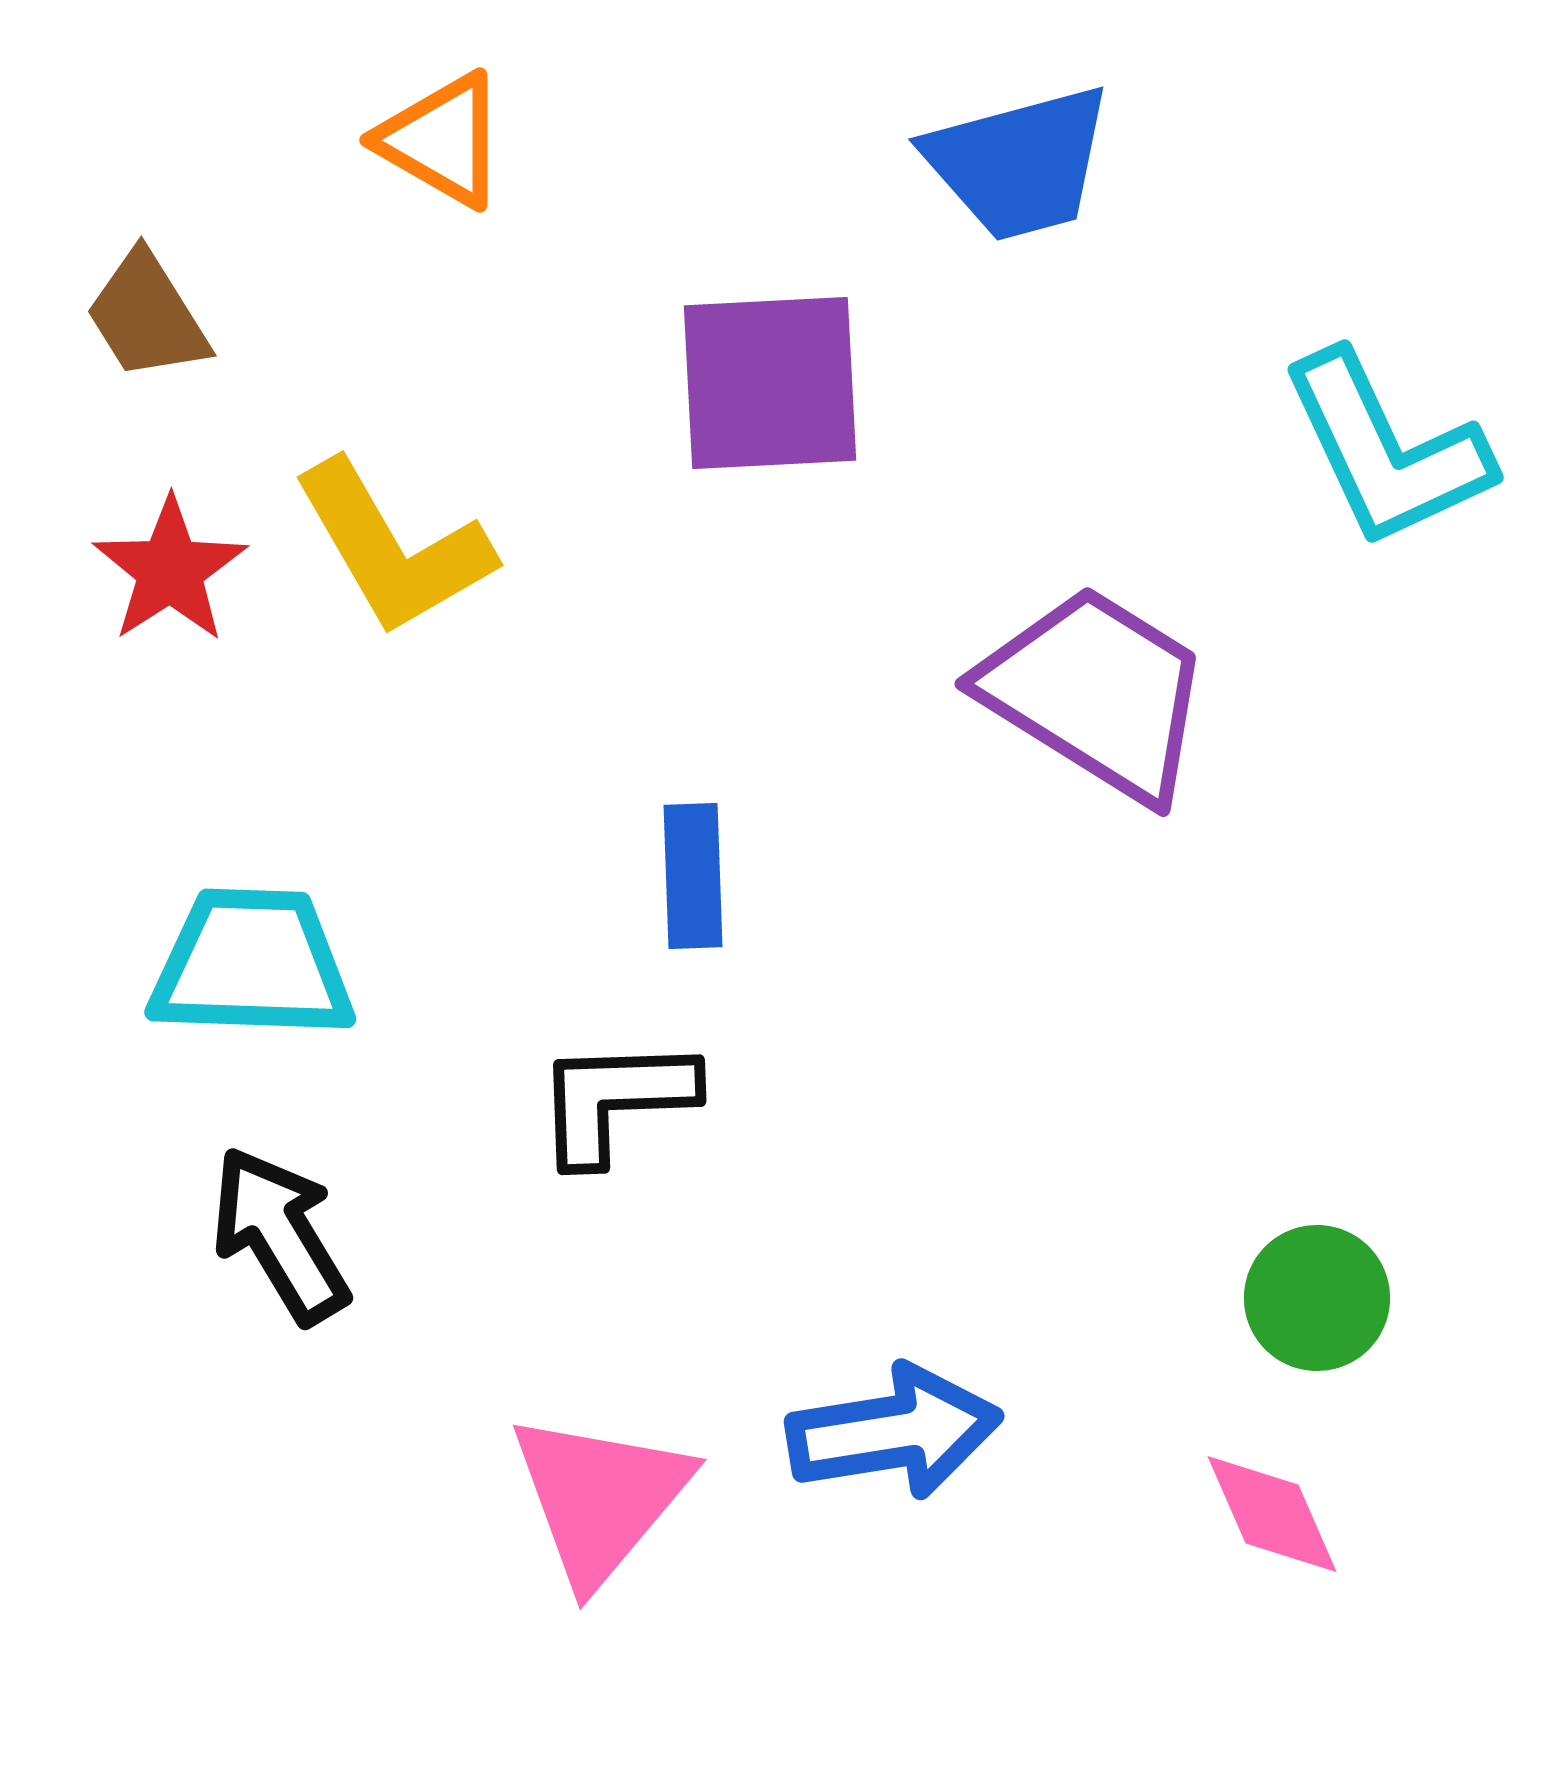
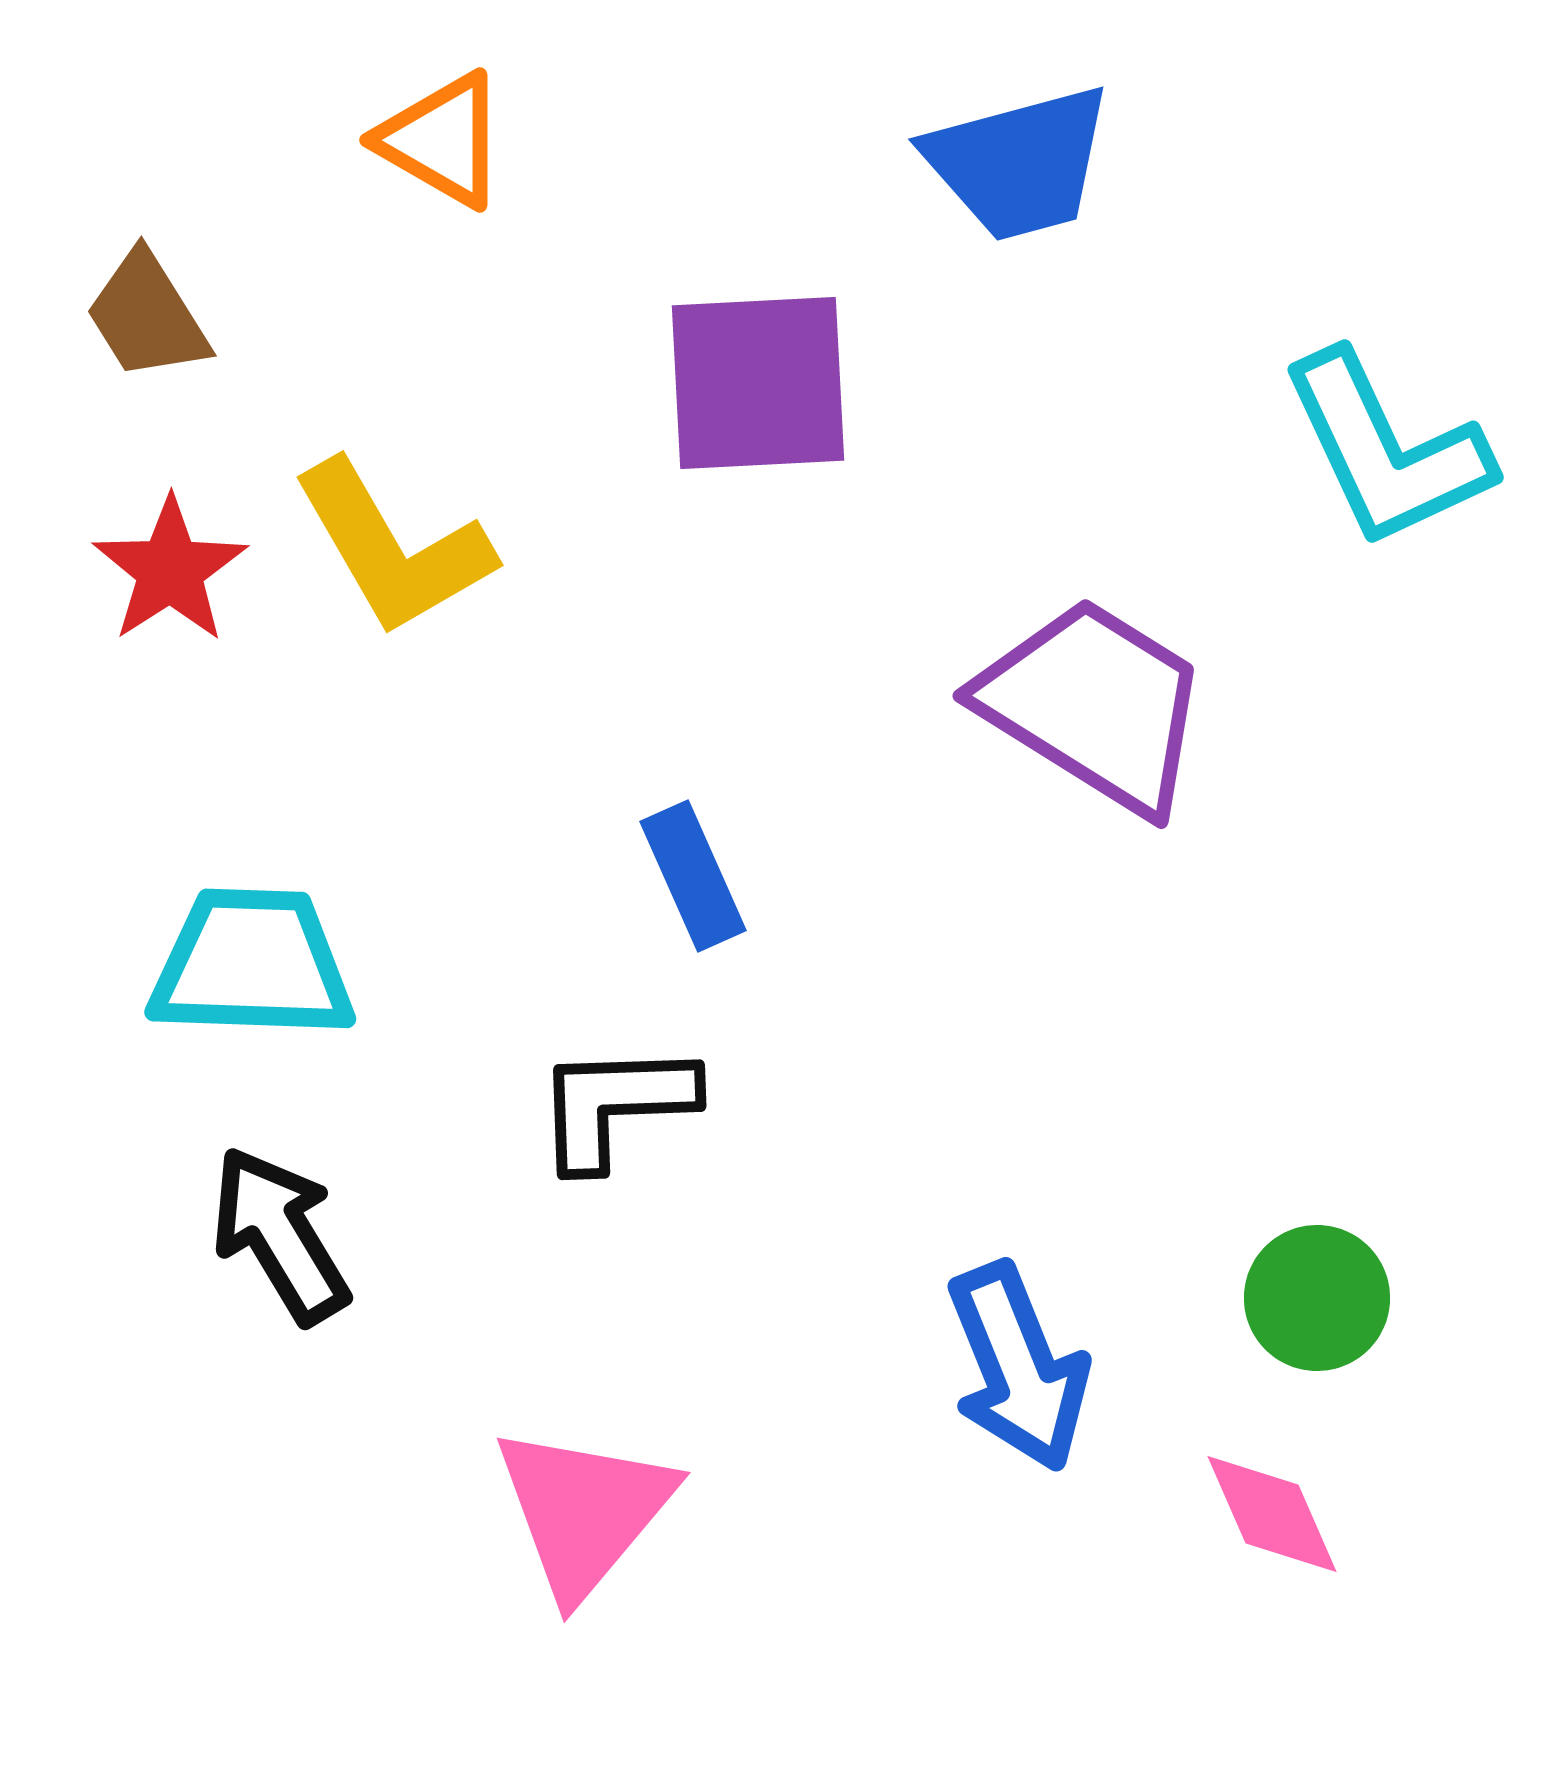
purple square: moved 12 px left
purple trapezoid: moved 2 px left, 12 px down
blue rectangle: rotated 22 degrees counterclockwise
black L-shape: moved 5 px down
blue arrow: moved 124 px right, 65 px up; rotated 77 degrees clockwise
pink triangle: moved 16 px left, 13 px down
